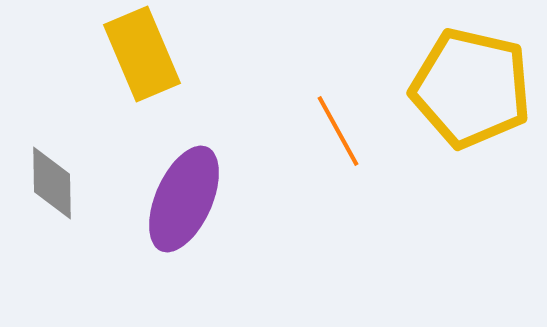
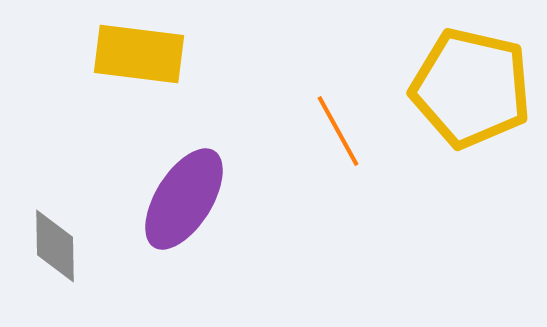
yellow rectangle: moved 3 px left; rotated 60 degrees counterclockwise
gray diamond: moved 3 px right, 63 px down
purple ellipse: rotated 8 degrees clockwise
